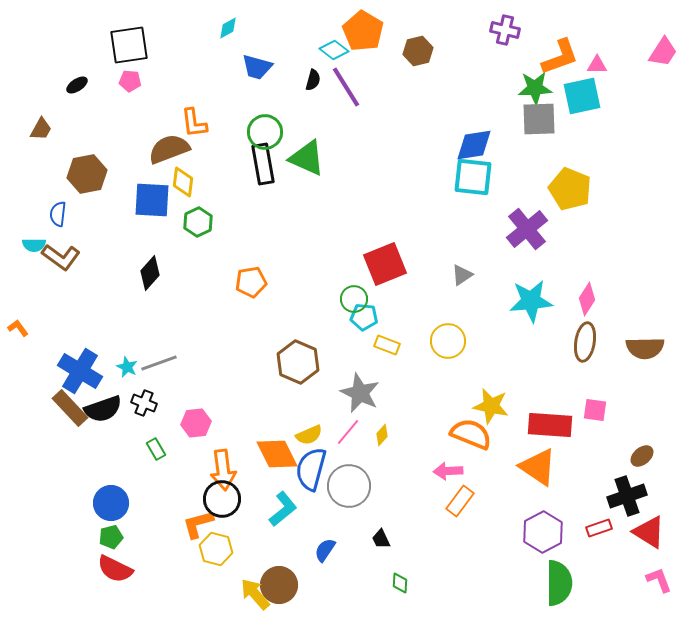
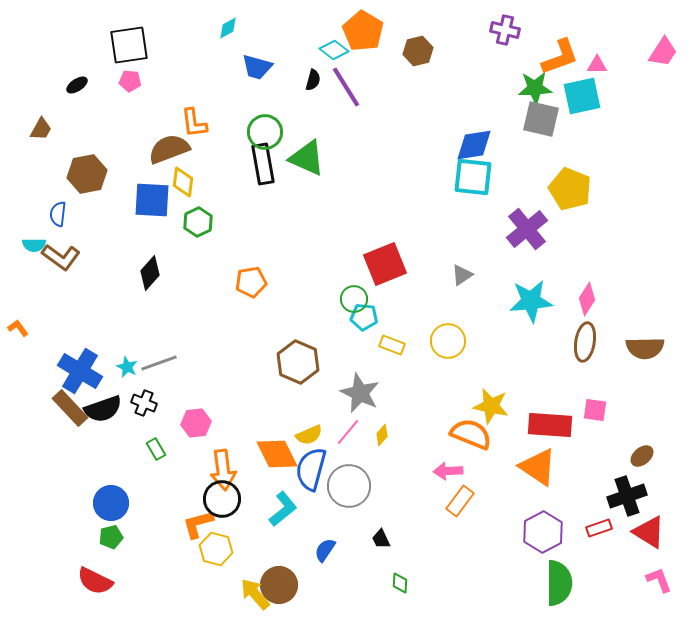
gray square at (539, 119): moved 2 px right; rotated 15 degrees clockwise
yellow rectangle at (387, 345): moved 5 px right
red semicircle at (115, 569): moved 20 px left, 12 px down
